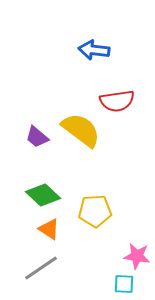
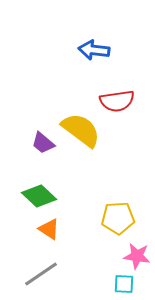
purple trapezoid: moved 6 px right, 6 px down
green diamond: moved 4 px left, 1 px down
yellow pentagon: moved 23 px right, 7 px down
gray line: moved 6 px down
